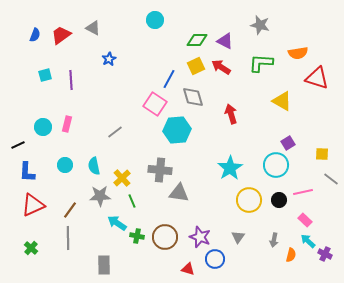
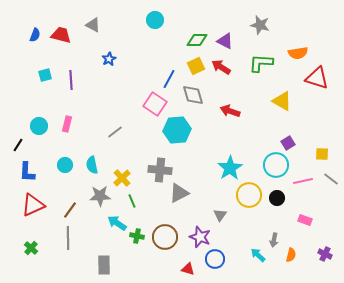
gray triangle at (93, 28): moved 3 px up
red trapezoid at (61, 35): rotated 50 degrees clockwise
gray diamond at (193, 97): moved 2 px up
red arrow at (231, 114): moved 1 px left, 3 px up; rotated 54 degrees counterclockwise
cyan circle at (43, 127): moved 4 px left, 1 px up
black line at (18, 145): rotated 32 degrees counterclockwise
cyan semicircle at (94, 166): moved 2 px left, 1 px up
pink line at (303, 192): moved 11 px up
gray triangle at (179, 193): rotated 35 degrees counterclockwise
yellow circle at (249, 200): moved 5 px up
black circle at (279, 200): moved 2 px left, 2 px up
pink rectangle at (305, 220): rotated 24 degrees counterclockwise
gray triangle at (238, 237): moved 18 px left, 22 px up
cyan arrow at (308, 241): moved 50 px left, 14 px down
